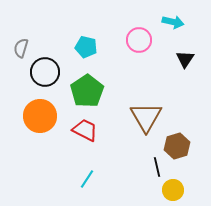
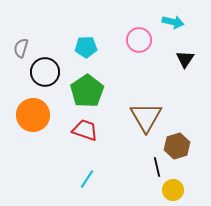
cyan pentagon: rotated 15 degrees counterclockwise
orange circle: moved 7 px left, 1 px up
red trapezoid: rotated 8 degrees counterclockwise
